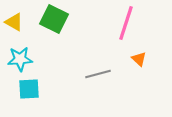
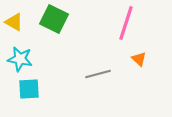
cyan star: rotated 15 degrees clockwise
